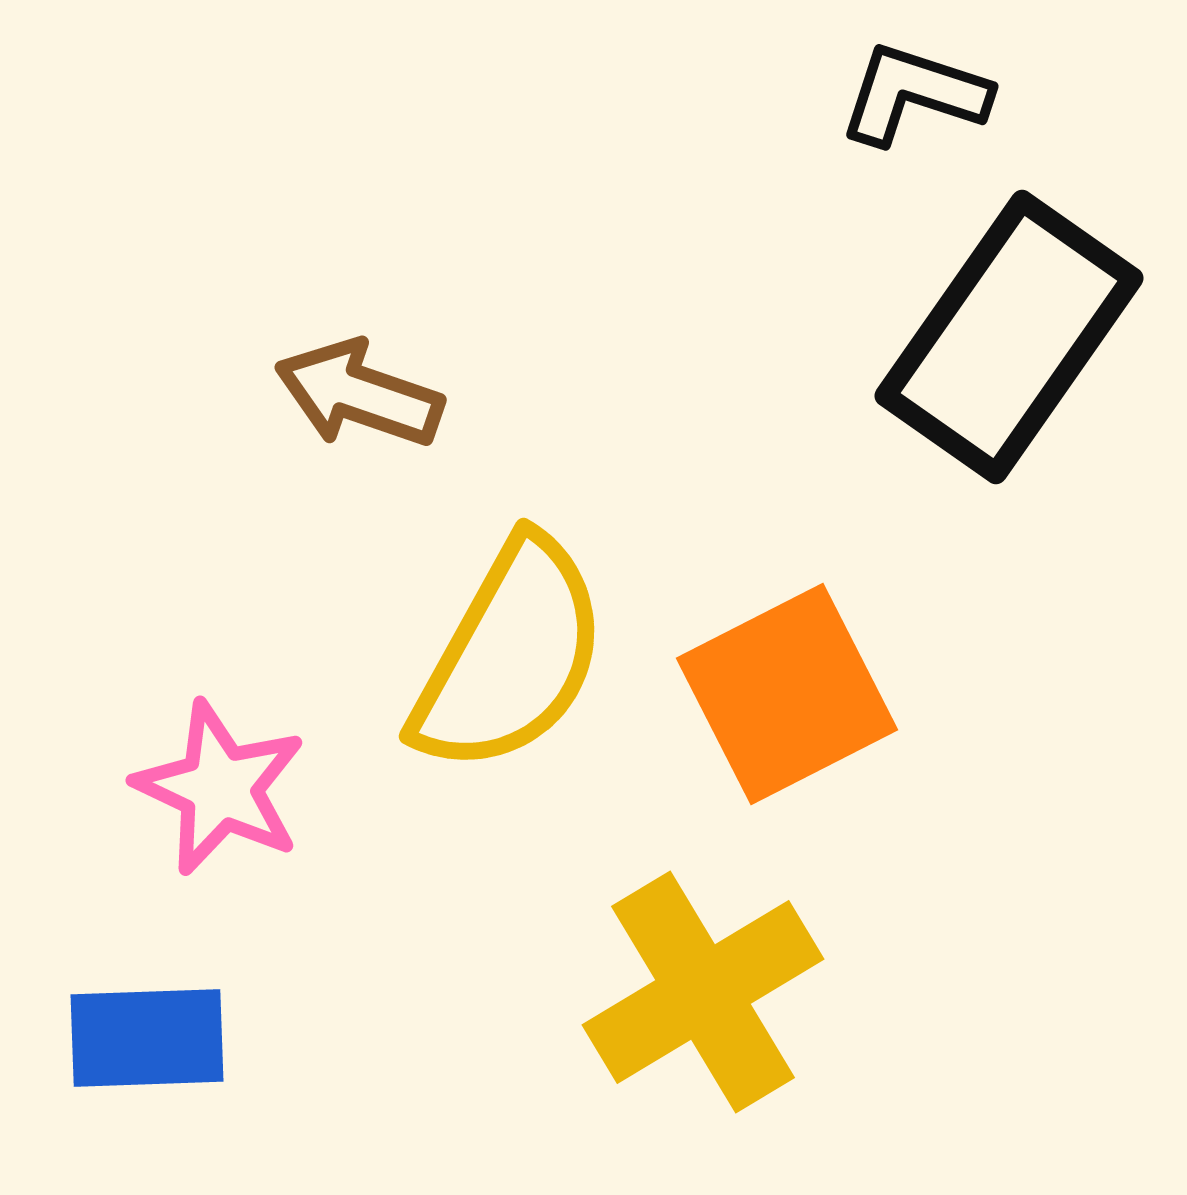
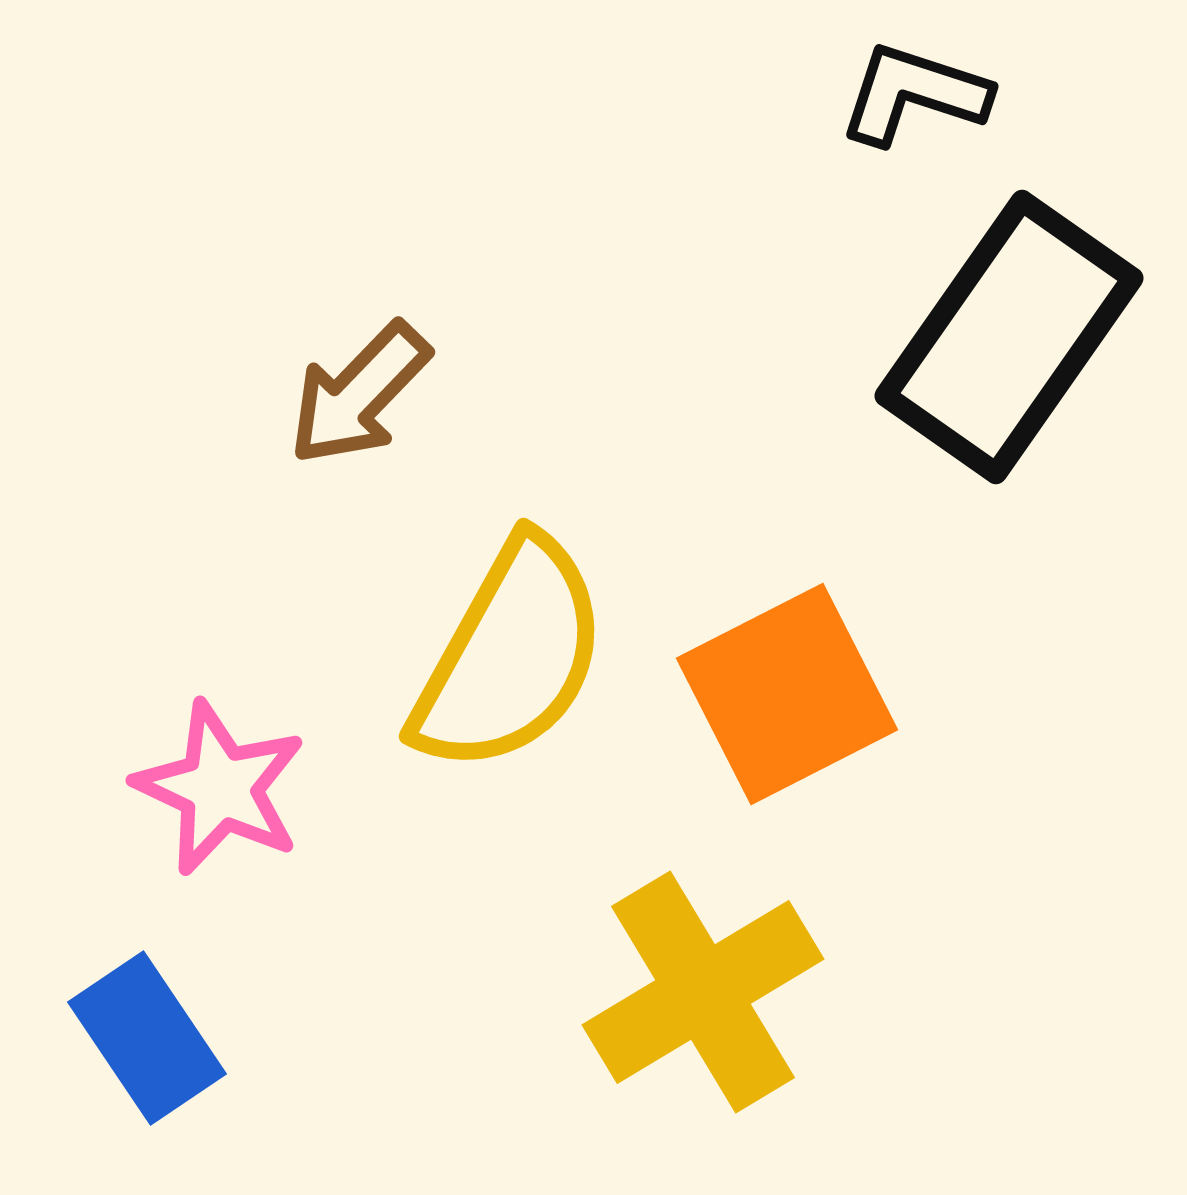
brown arrow: rotated 65 degrees counterclockwise
blue rectangle: rotated 58 degrees clockwise
